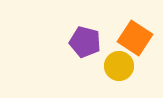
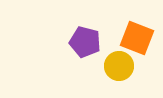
orange square: moved 2 px right; rotated 12 degrees counterclockwise
